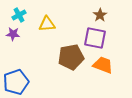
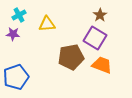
purple square: rotated 20 degrees clockwise
orange trapezoid: moved 1 px left
blue pentagon: moved 5 px up
